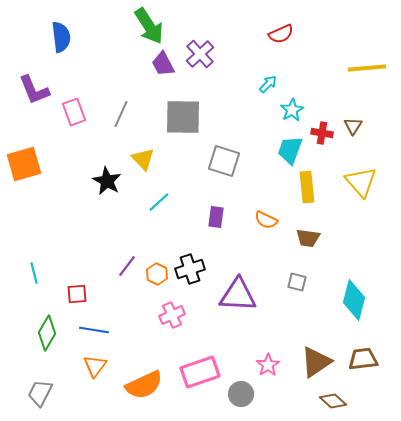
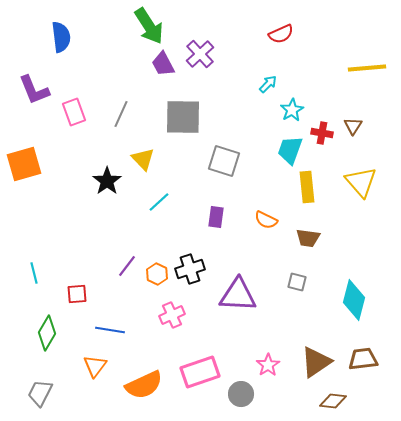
black star at (107, 181): rotated 8 degrees clockwise
blue line at (94, 330): moved 16 px right
brown diamond at (333, 401): rotated 36 degrees counterclockwise
